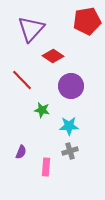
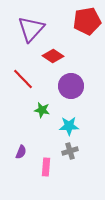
red line: moved 1 px right, 1 px up
